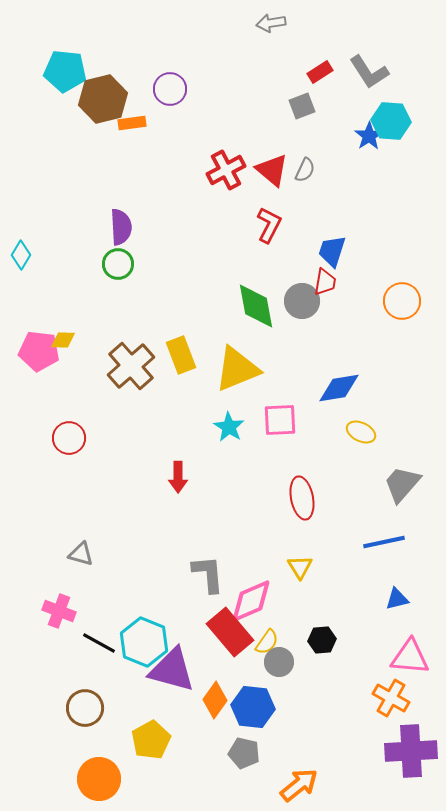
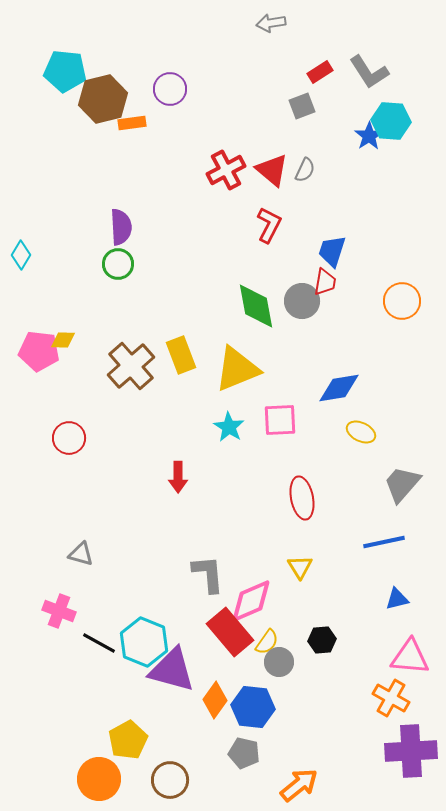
brown circle at (85, 708): moved 85 px right, 72 px down
yellow pentagon at (151, 740): moved 23 px left
